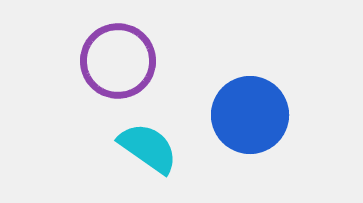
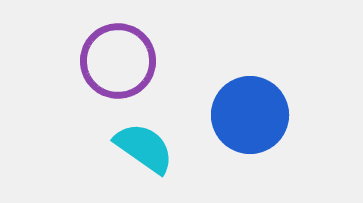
cyan semicircle: moved 4 px left
